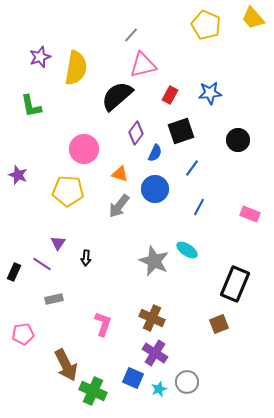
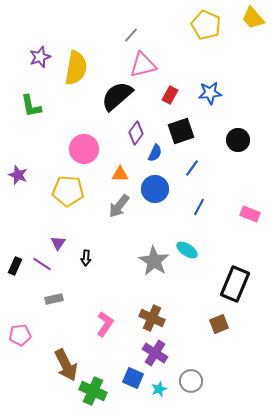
orange triangle at (120, 174): rotated 18 degrees counterclockwise
gray star at (154, 261): rotated 8 degrees clockwise
black rectangle at (14, 272): moved 1 px right, 6 px up
pink L-shape at (103, 324): moved 2 px right; rotated 15 degrees clockwise
pink pentagon at (23, 334): moved 3 px left, 1 px down
gray circle at (187, 382): moved 4 px right, 1 px up
